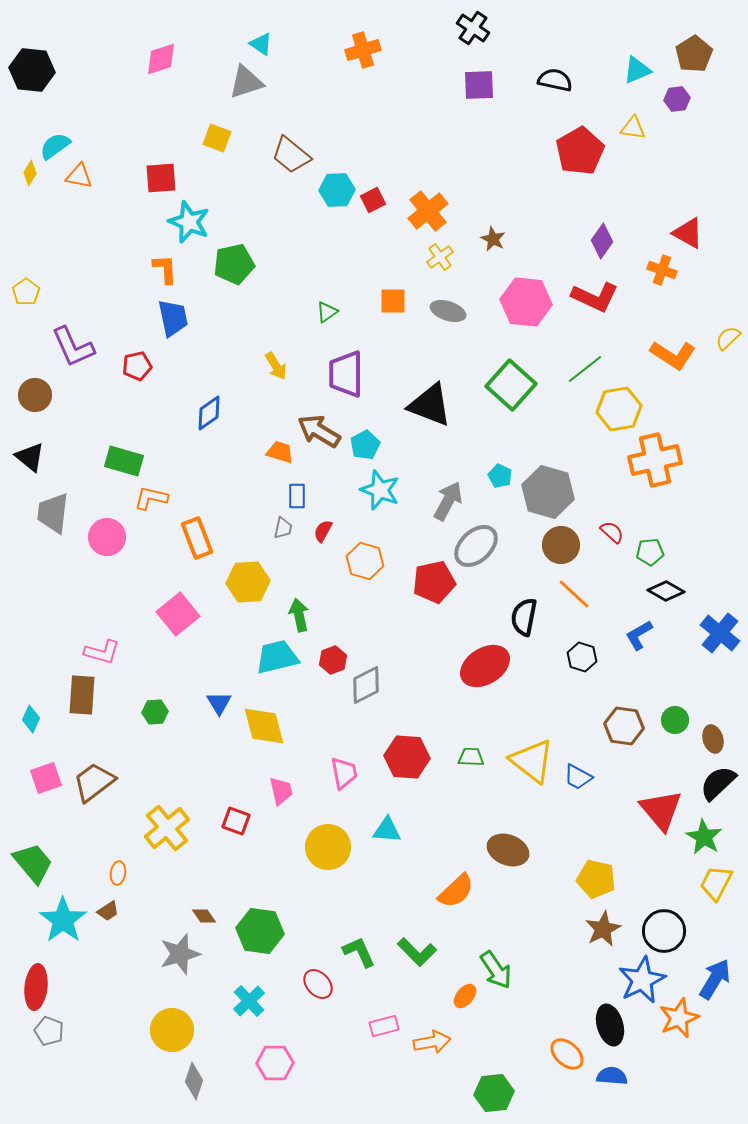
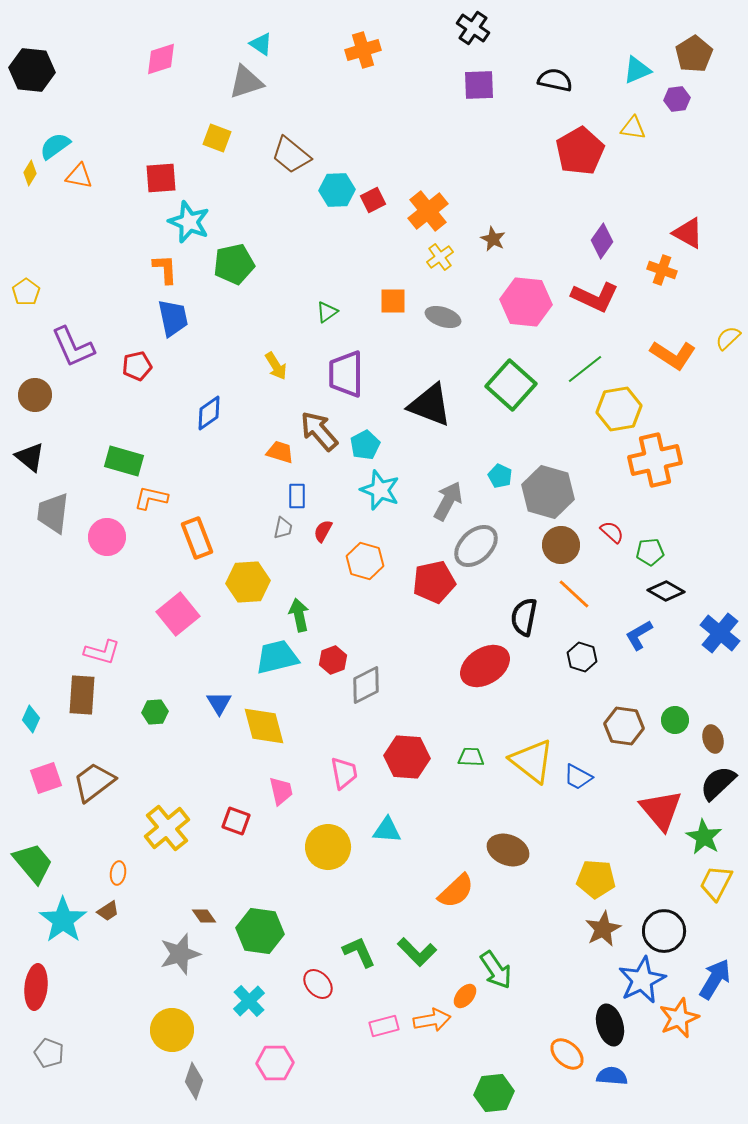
gray ellipse at (448, 311): moved 5 px left, 6 px down
brown arrow at (319, 431): rotated 18 degrees clockwise
yellow pentagon at (596, 879): rotated 9 degrees counterclockwise
gray pentagon at (49, 1031): moved 22 px down
orange arrow at (432, 1042): moved 22 px up
